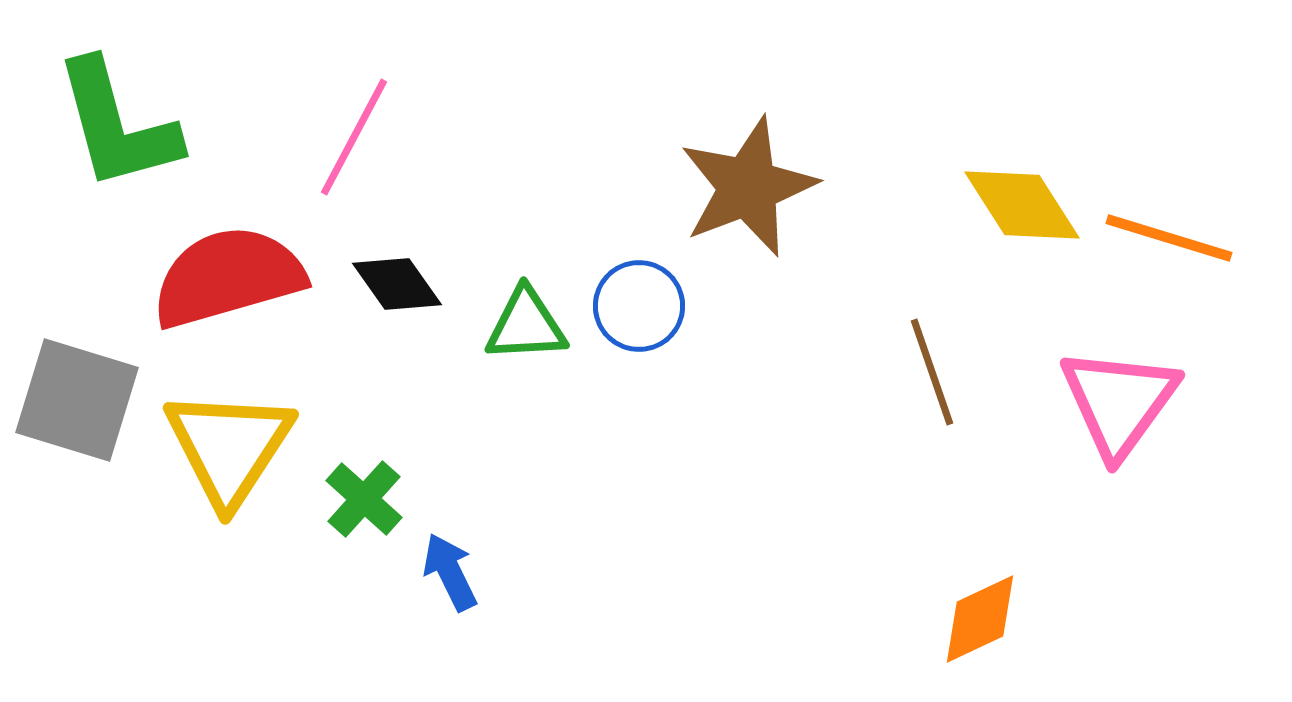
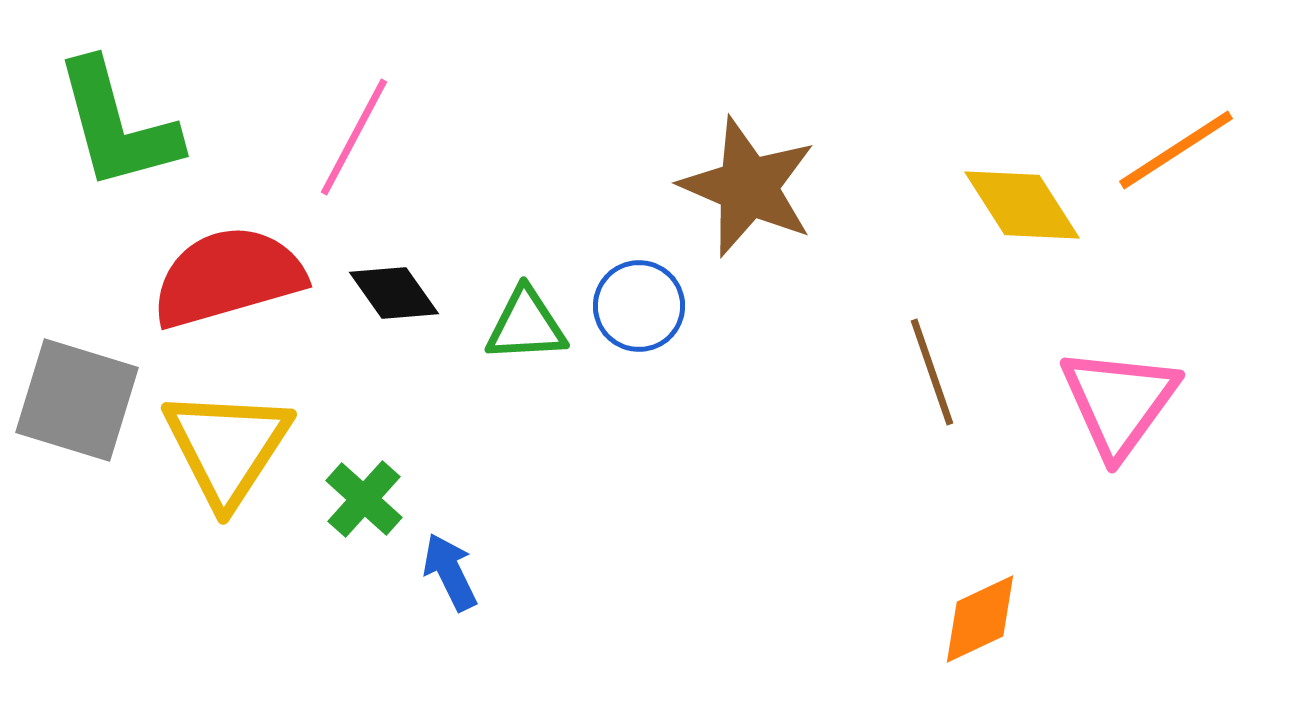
brown star: rotated 28 degrees counterclockwise
orange line: moved 7 px right, 88 px up; rotated 50 degrees counterclockwise
black diamond: moved 3 px left, 9 px down
yellow triangle: moved 2 px left
